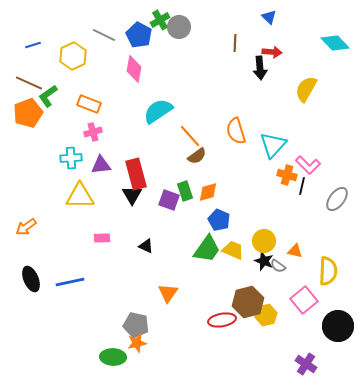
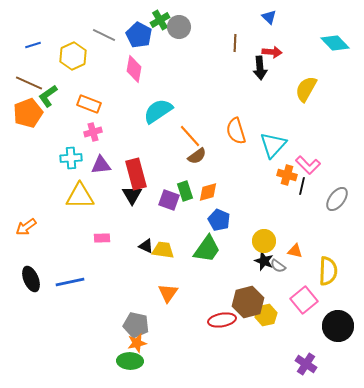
yellow trapezoid at (233, 250): moved 70 px left; rotated 15 degrees counterclockwise
green ellipse at (113, 357): moved 17 px right, 4 px down
